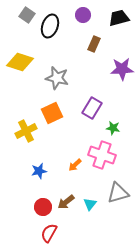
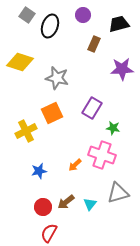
black trapezoid: moved 6 px down
